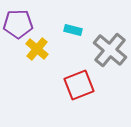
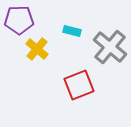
purple pentagon: moved 1 px right, 4 px up
cyan rectangle: moved 1 px left, 1 px down
gray cross: moved 3 px up
